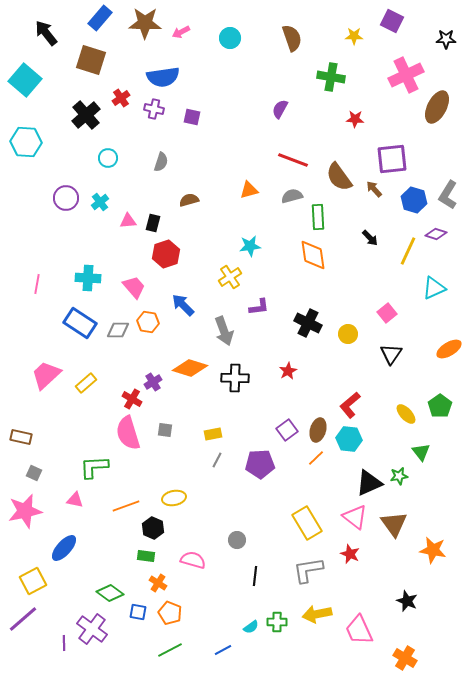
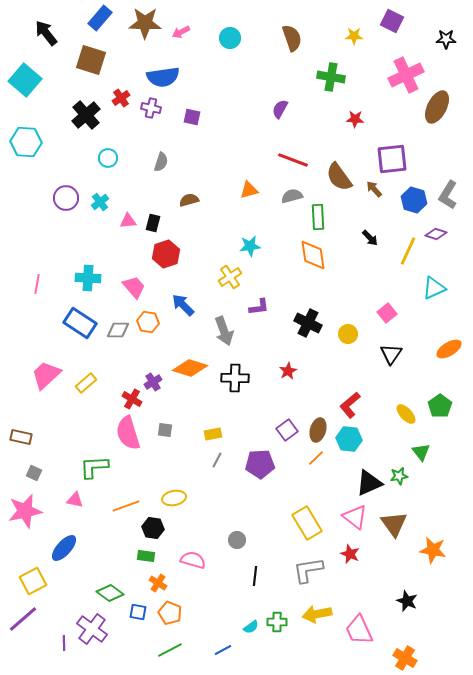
purple cross at (154, 109): moved 3 px left, 1 px up
black hexagon at (153, 528): rotated 15 degrees counterclockwise
